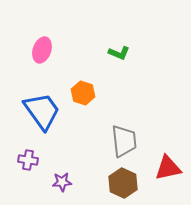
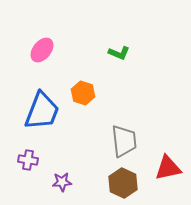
pink ellipse: rotated 20 degrees clockwise
blue trapezoid: rotated 57 degrees clockwise
